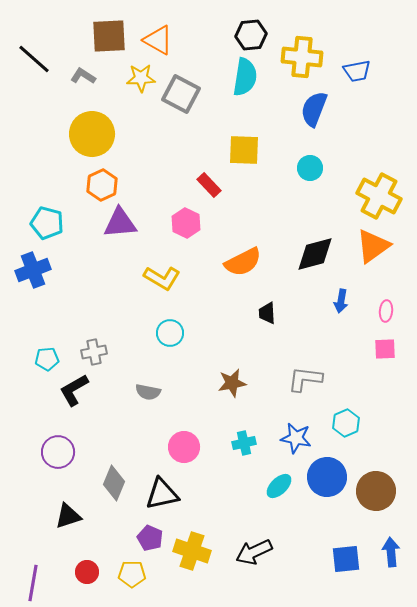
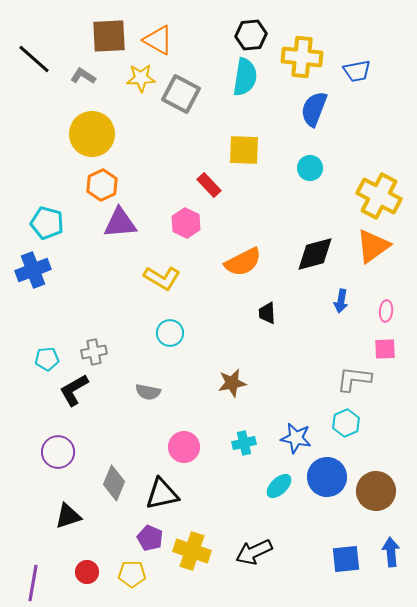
gray L-shape at (305, 379): moved 49 px right
